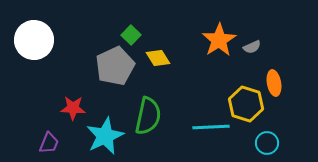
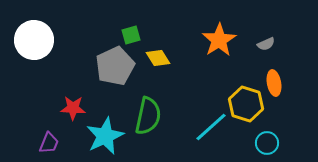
green square: rotated 30 degrees clockwise
gray semicircle: moved 14 px right, 3 px up
cyan line: rotated 39 degrees counterclockwise
